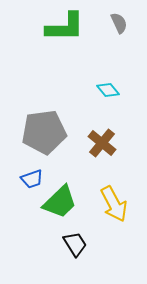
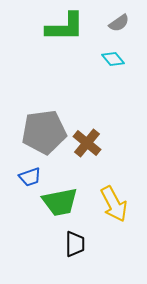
gray semicircle: rotated 80 degrees clockwise
cyan diamond: moved 5 px right, 31 px up
brown cross: moved 15 px left
blue trapezoid: moved 2 px left, 2 px up
green trapezoid: rotated 33 degrees clockwise
black trapezoid: rotated 32 degrees clockwise
